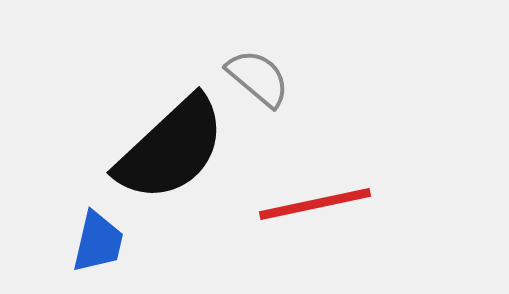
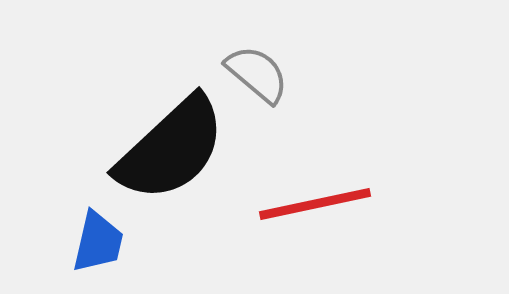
gray semicircle: moved 1 px left, 4 px up
